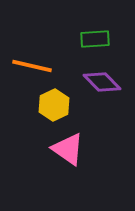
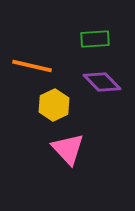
pink triangle: rotated 12 degrees clockwise
